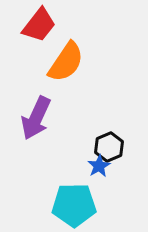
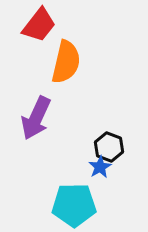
orange semicircle: rotated 21 degrees counterclockwise
black hexagon: rotated 16 degrees counterclockwise
blue star: moved 1 px right, 1 px down
